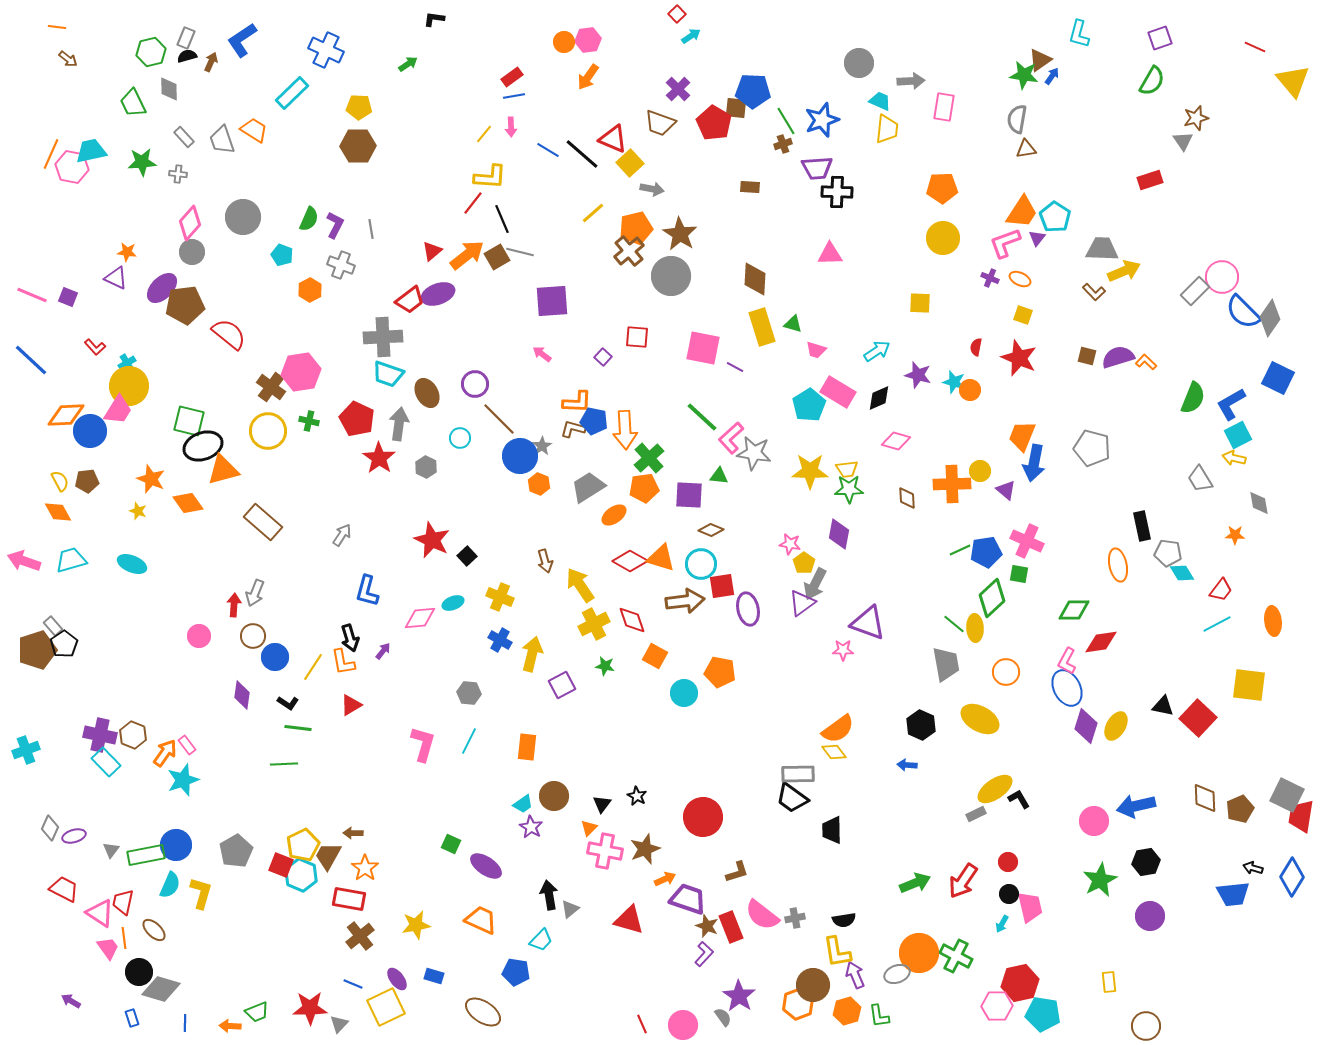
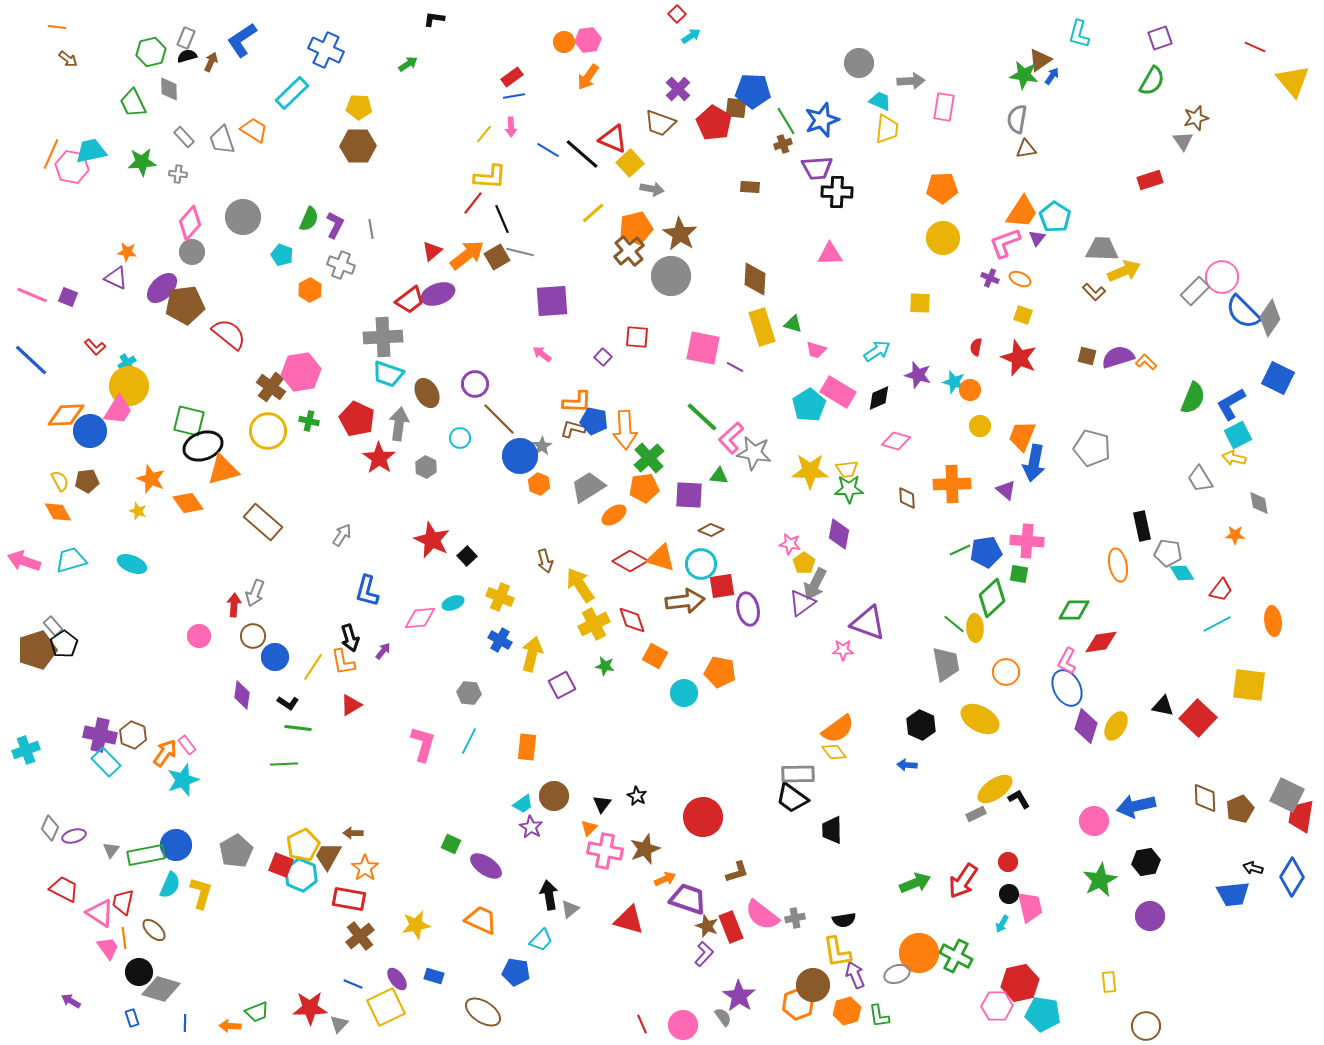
yellow circle at (980, 471): moved 45 px up
pink cross at (1027, 541): rotated 20 degrees counterclockwise
